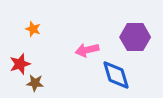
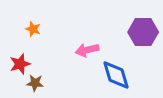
purple hexagon: moved 8 px right, 5 px up
